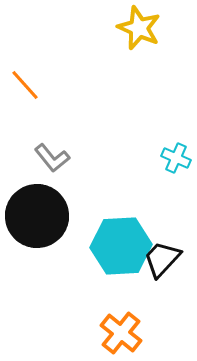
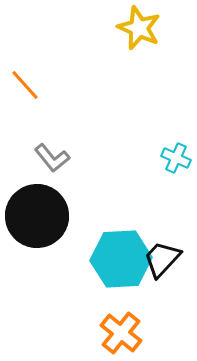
cyan hexagon: moved 13 px down
